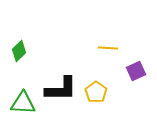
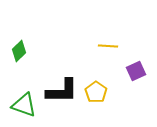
yellow line: moved 2 px up
black L-shape: moved 1 px right, 2 px down
green triangle: moved 1 px right, 2 px down; rotated 16 degrees clockwise
